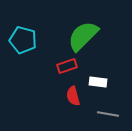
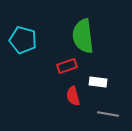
green semicircle: rotated 52 degrees counterclockwise
